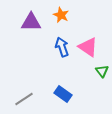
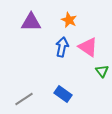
orange star: moved 8 px right, 5 px down
blue arrow: rotated 30 degrees clockwise
